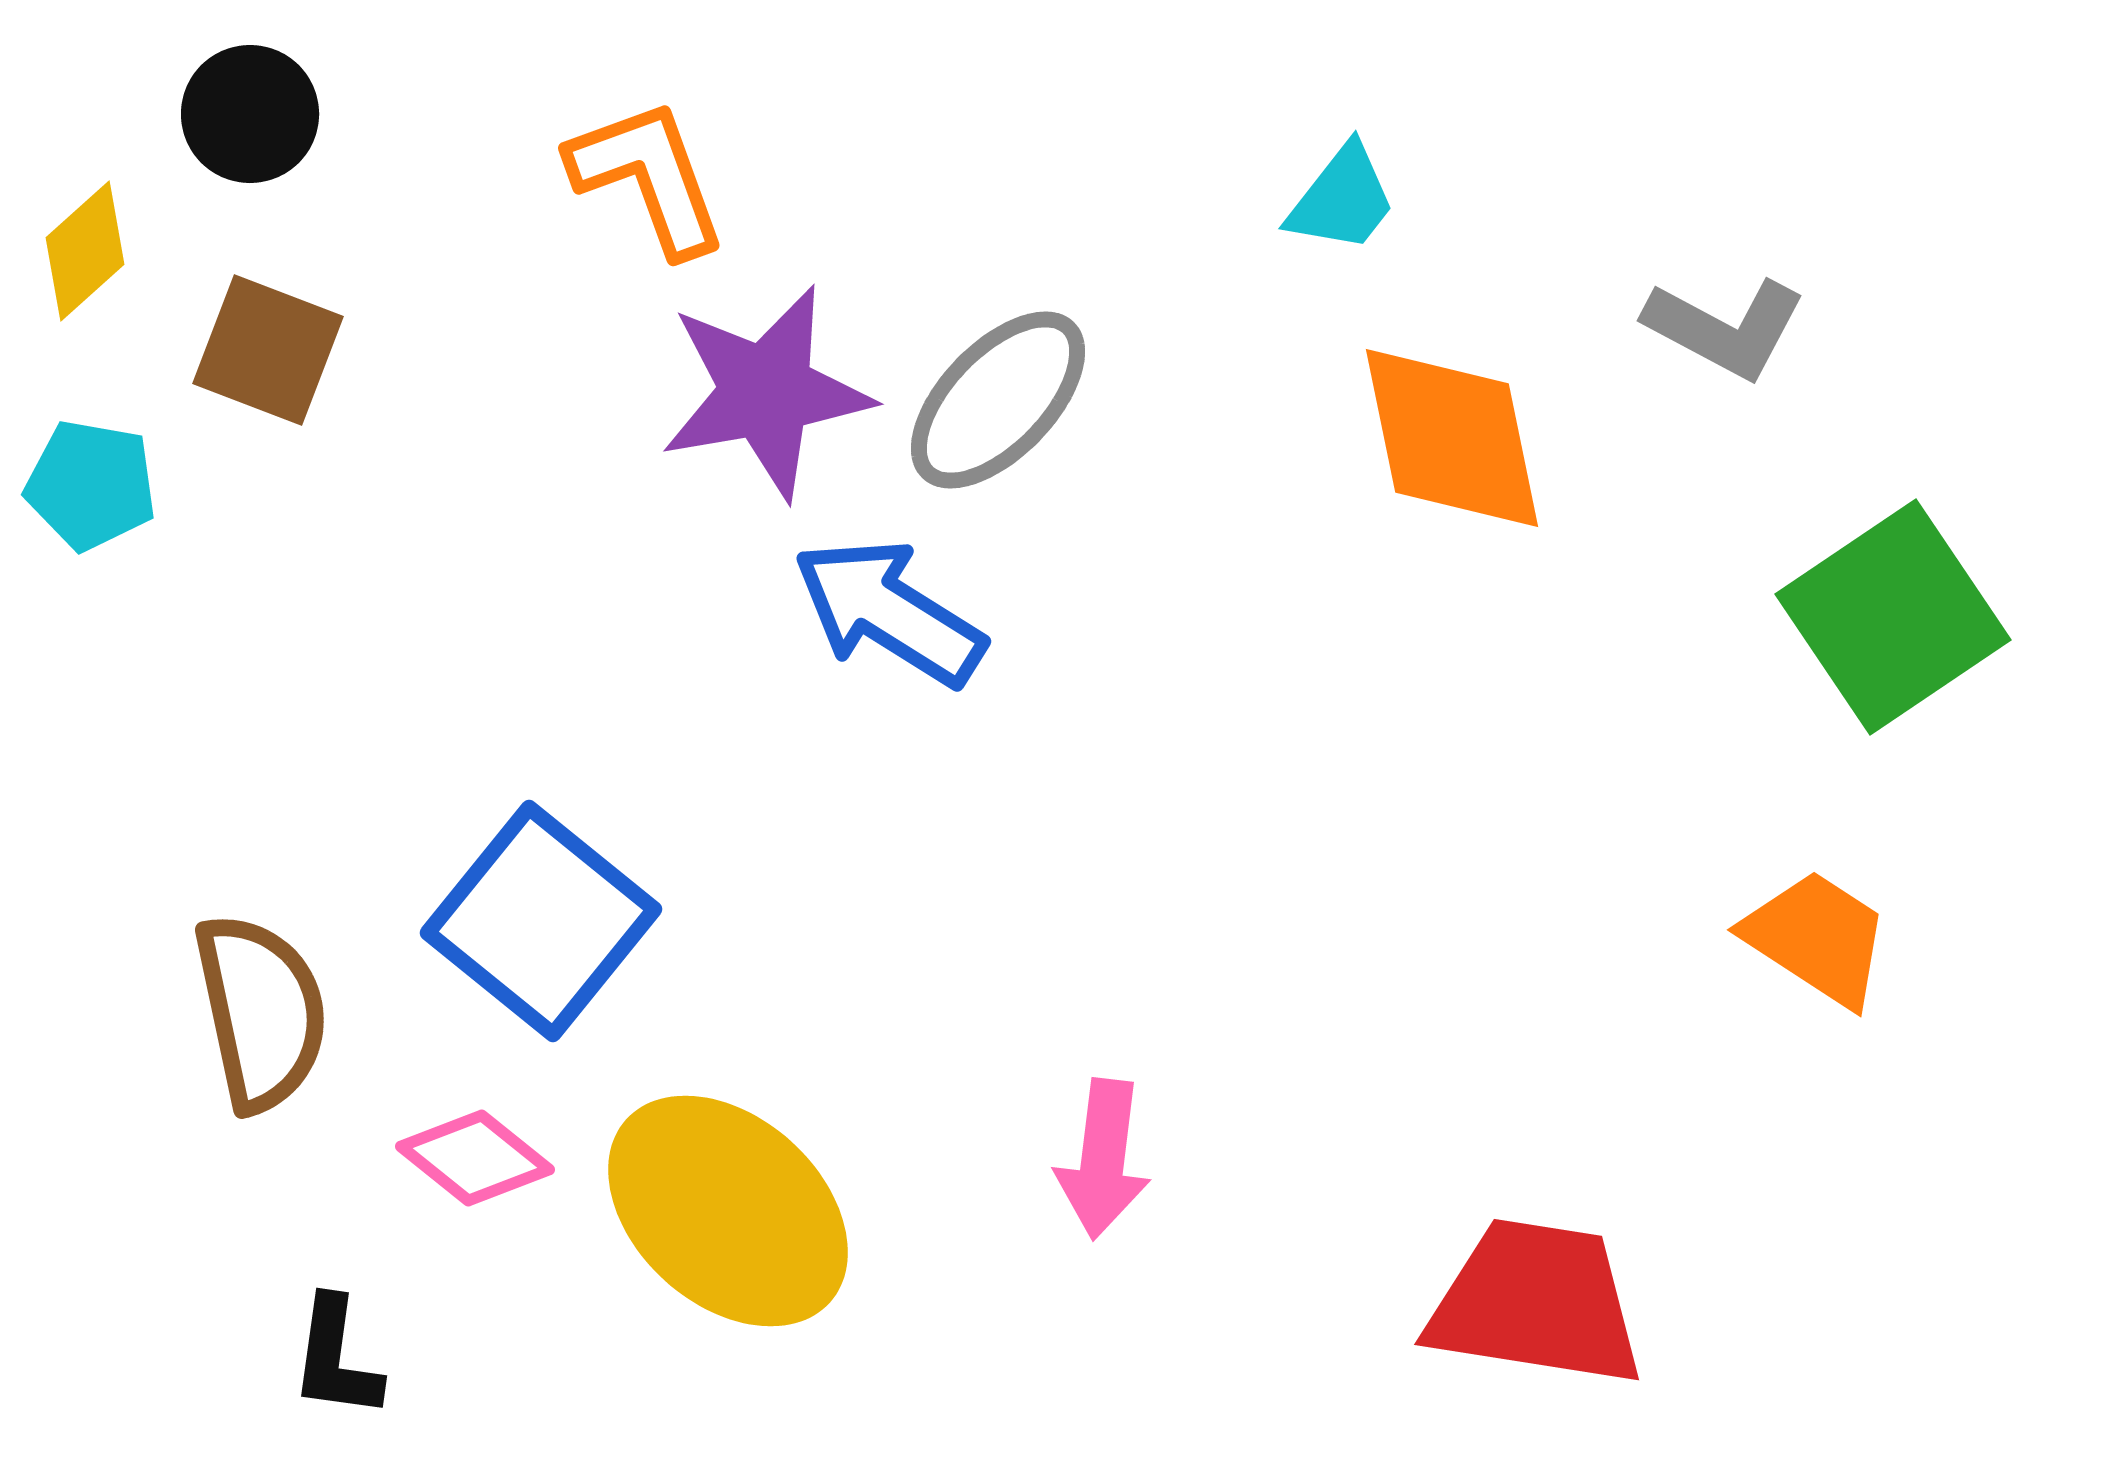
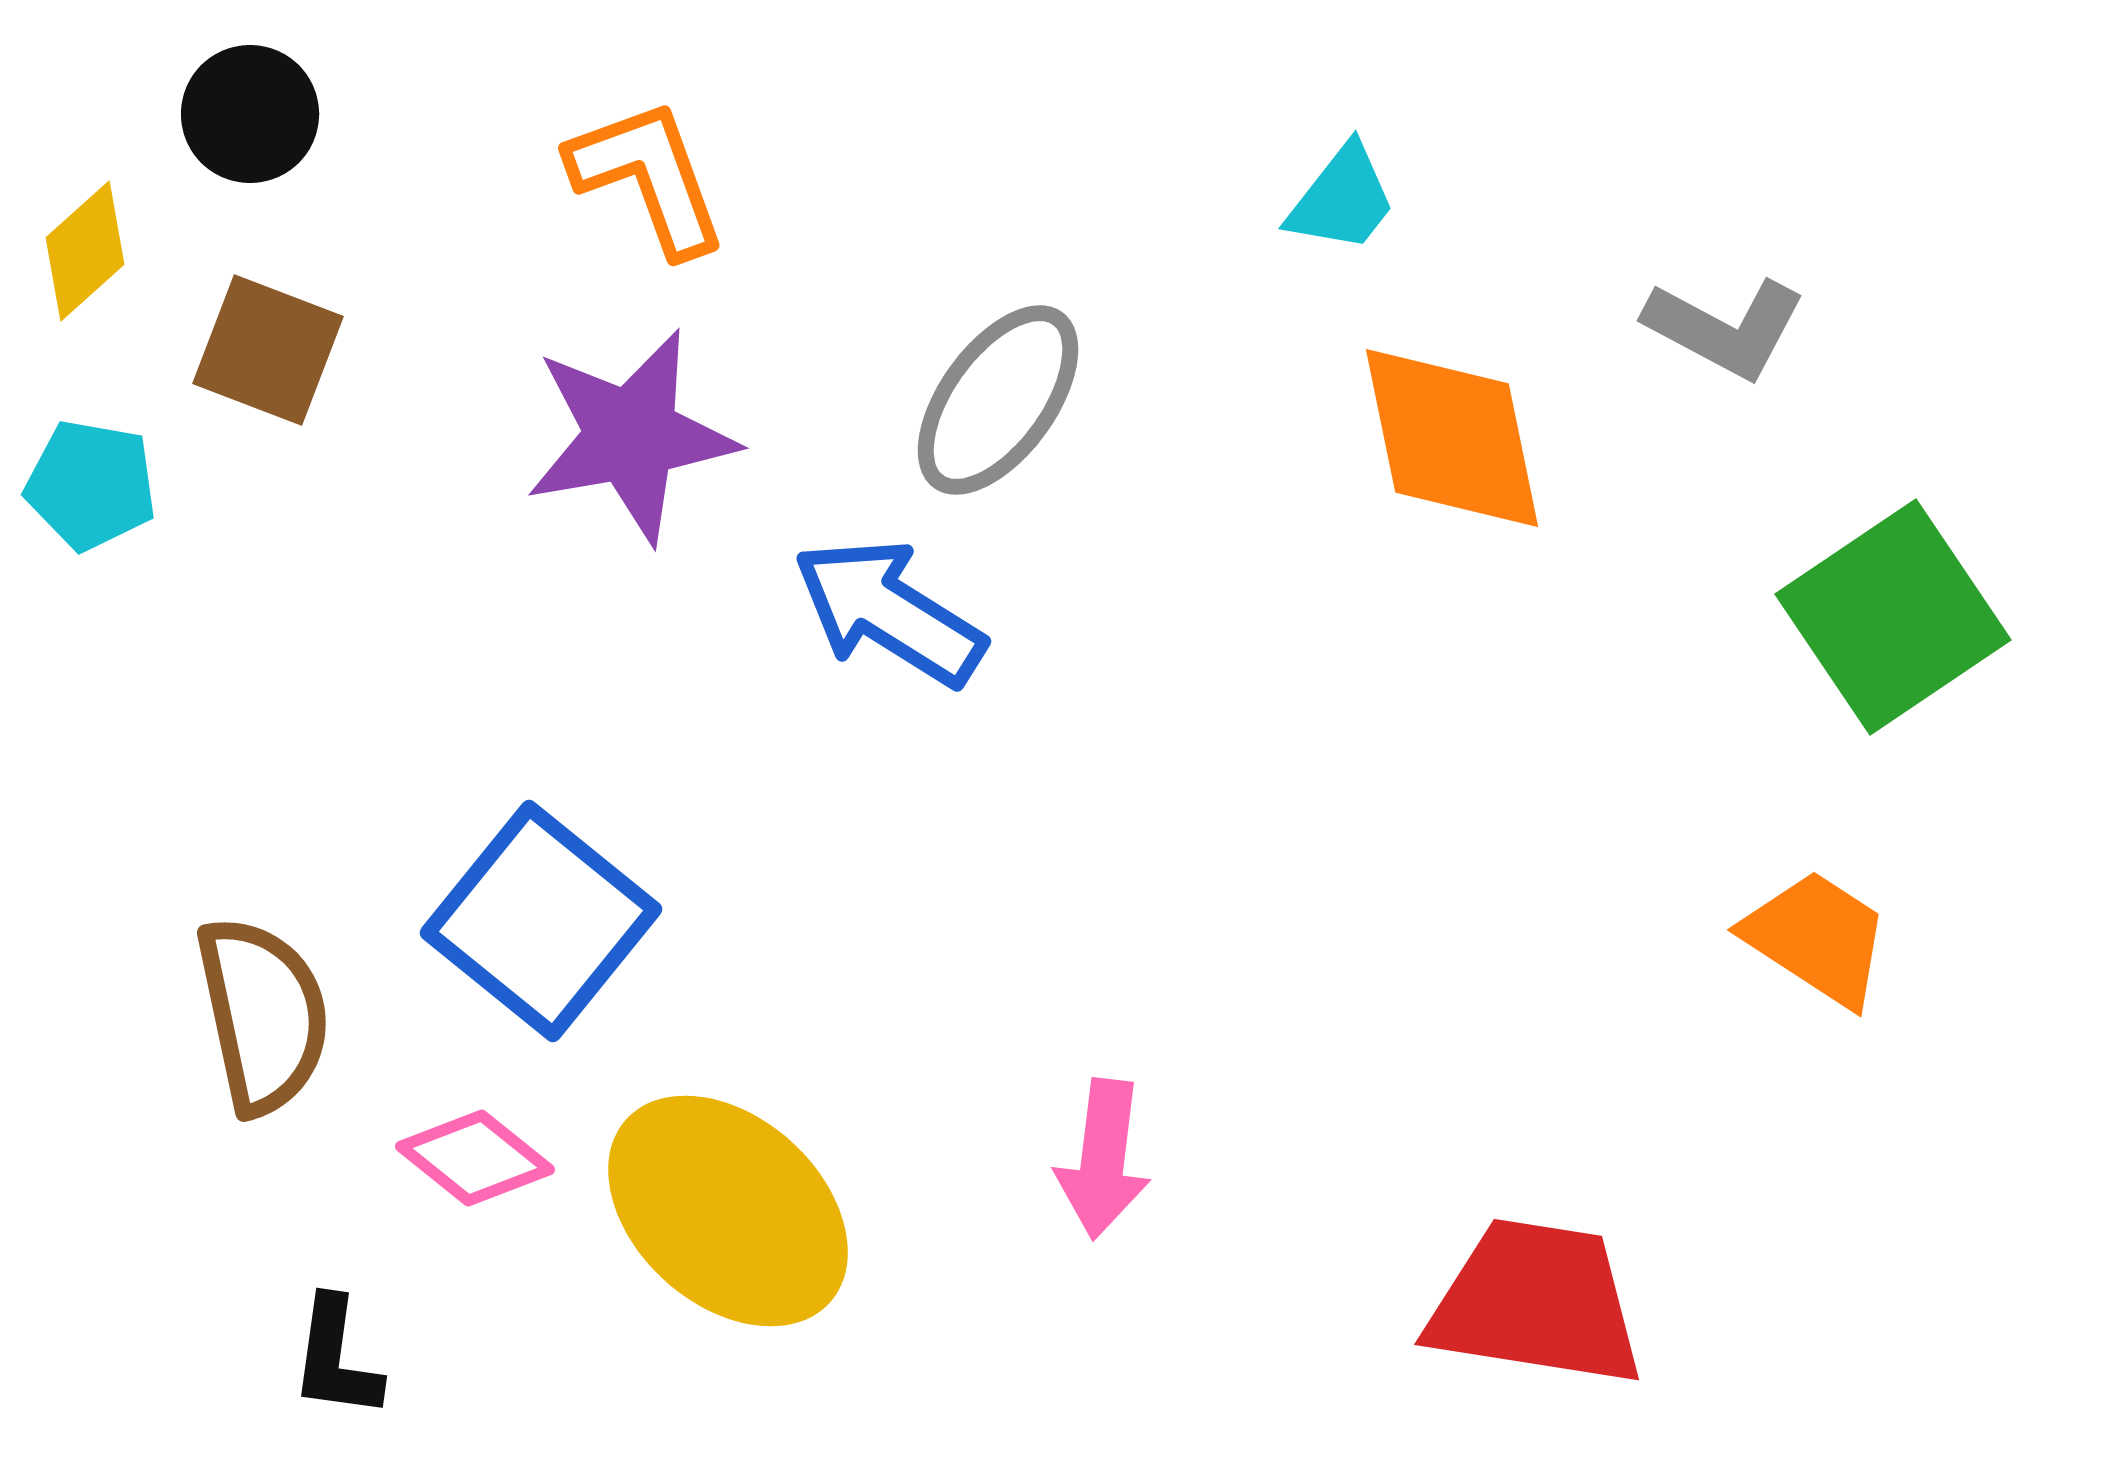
purple star: moved 135 px left, 44 px down
gray ellipse: rotated 8 degrees counterclockwise
brown semicircle: moved 2 px right, 3 px down
